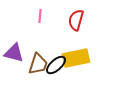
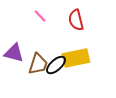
pink line: rotated 48 degrees counterclockwise
red semicircle: rotated 30 degrees counterclockwise
